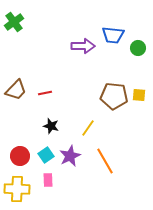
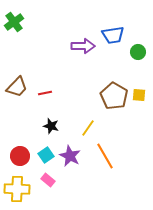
blue trapezoid: rotated 15 degrees counterclockwise
green circle: moved 4 px down
brown trapezoid: moved 1 px right, 3 px up
brown pentagon: rotated 24 degrees clockwise
purple star: rotated 20 degrees counterclockwise
orange line: moved 5 px up
pink rectangle: rotated 48 degrees counterclockwise
